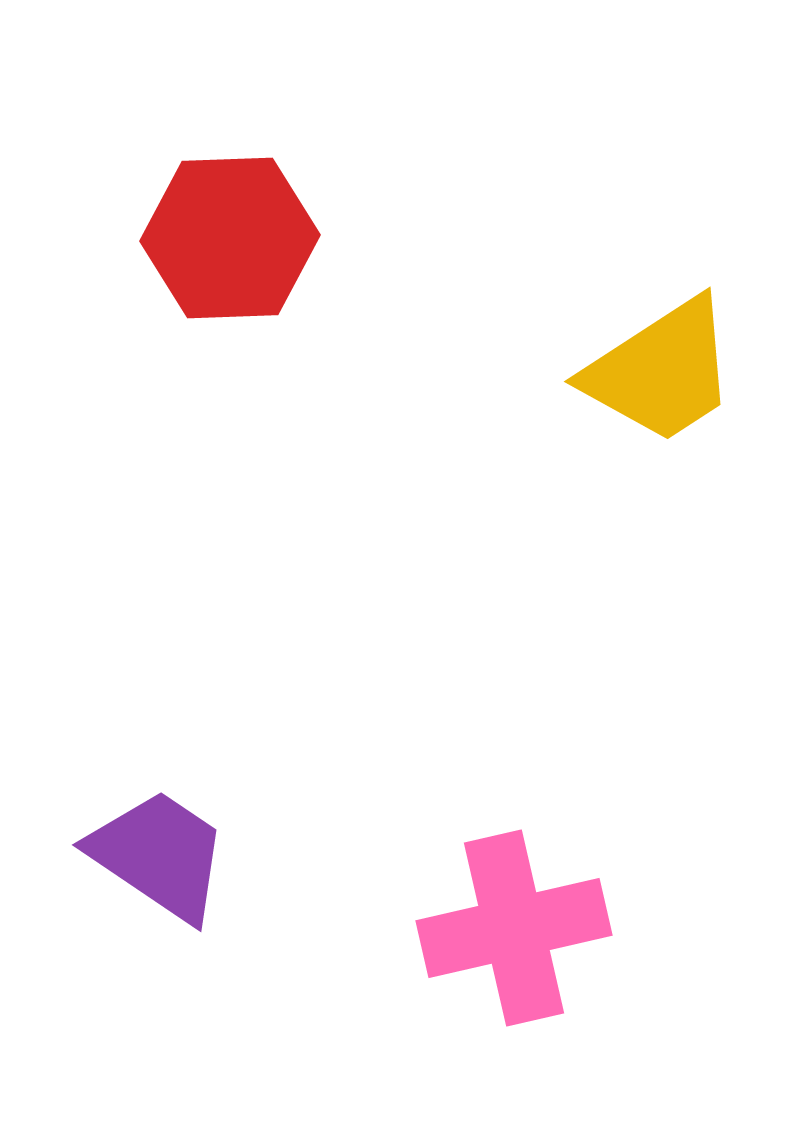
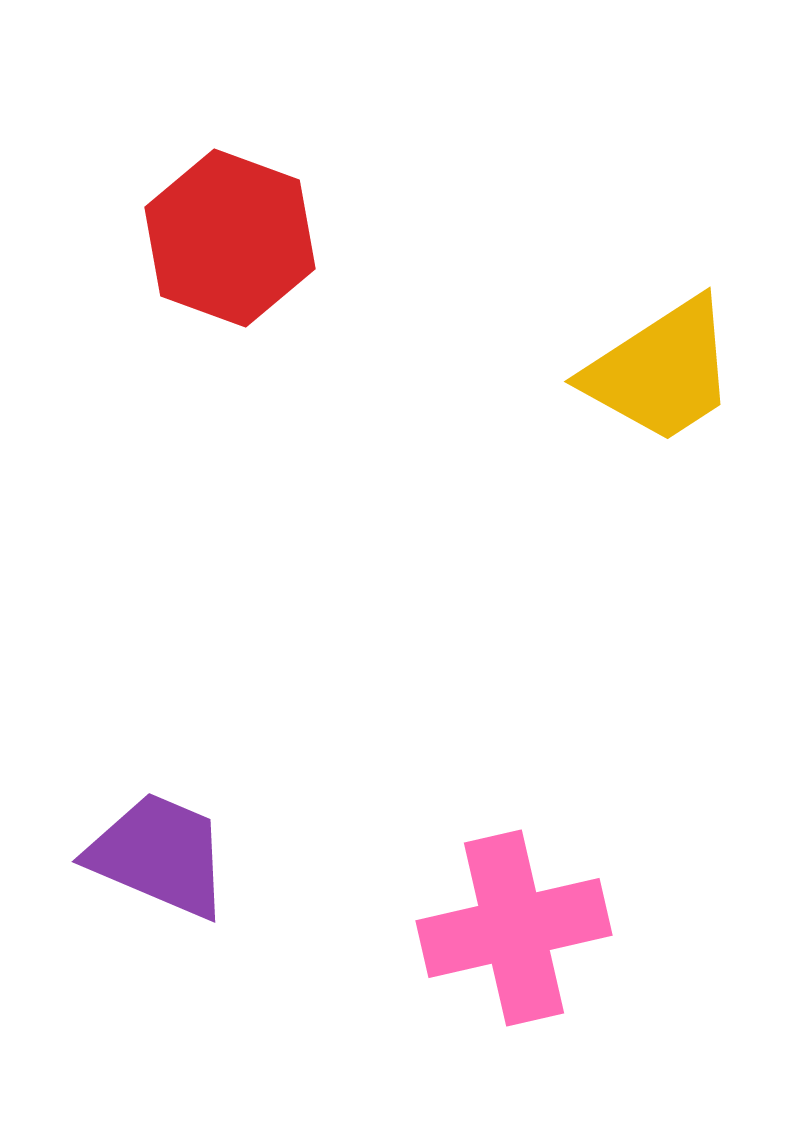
red hexagon: rotated 22 degrees clockwise
purple trapezoid: rotated 11 degrees counterclockwise
